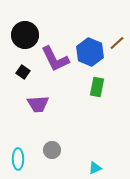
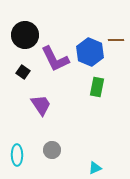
brown line: moved 1 px left, 3 px up; rotated 42 degrees clockwise
purple trapezoid: moved 3 px right, 1 px down; rotated 120 degrees counterclockwise
cyan ellipse: moved 1 px left, 4 px up
